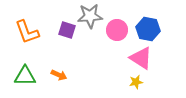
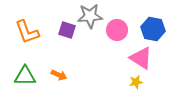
blue hexagon: moved 5 px right
